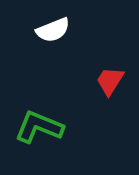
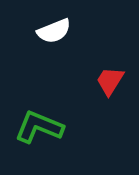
white semicircle: moved 1 px right, 1 px down
